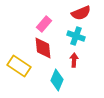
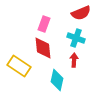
pink rectangle: rotated 21 degrees counterclockwise
cyan cross: moved 2 px down
cyan diamond: rotated 10 degrees counterclockwise
